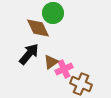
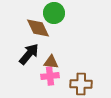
green circle: moved 1 px right
brown triangle: rotated 42 degrees clockwise
pink cross: moved 14 px left, 7 px down; rotated 18 degrees clockwise
brown cross: rotated 20 degrees counterclockwise
